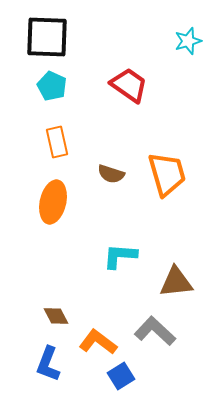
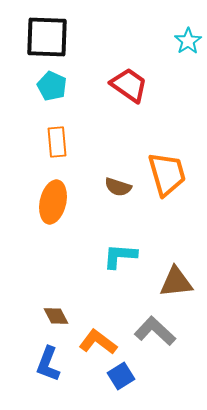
cyan star: rotated 16 degrees counterclockwise
orange rectangle: rotated 8 degrees clockwise
brown semicircle: moved 7 px right, 13 px down
